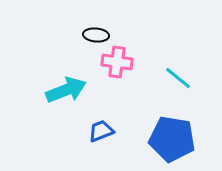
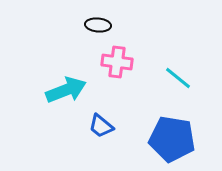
black ellipse: moved 2 px right, 10 px up
blue trapezoid: moved 5 px up; rotated 120 degrees counterclockwise
